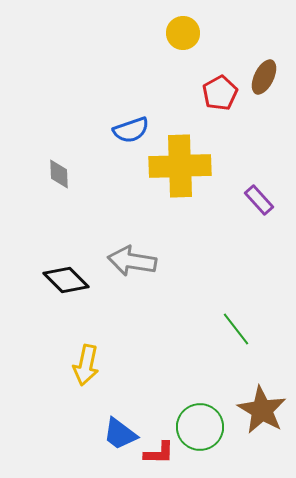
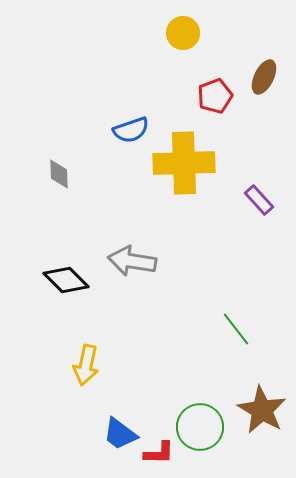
red pentagon: moved 5 px left, 3 px down; rotated 8 degrees clockwise
yellow cross: moved 4 px right, 3 px up
